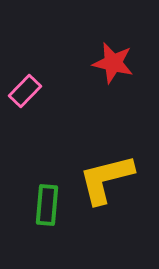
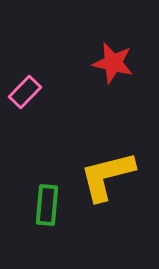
pink rectangle: moved 1 px down
yellow L-shape: moved 1 px right, 3 px up
